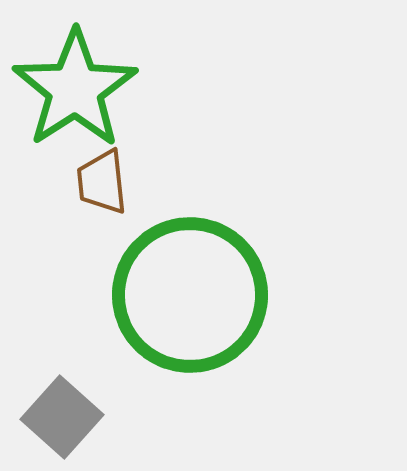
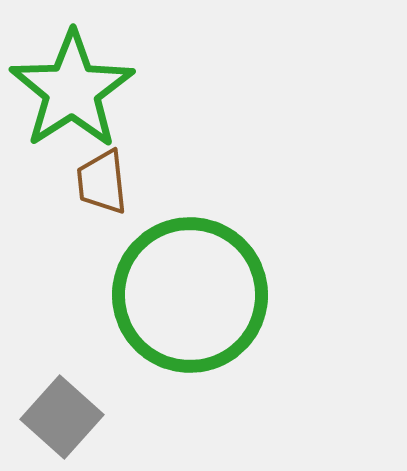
green star: moved 3 px left, 1 px down
